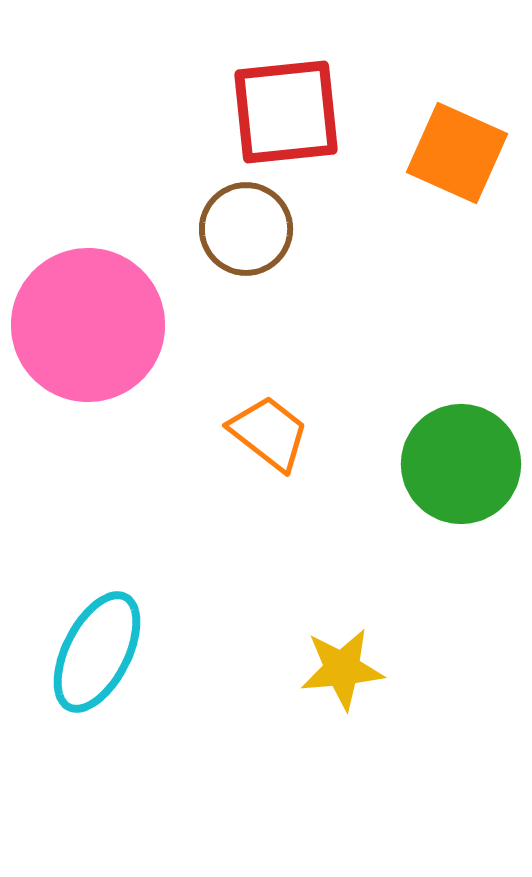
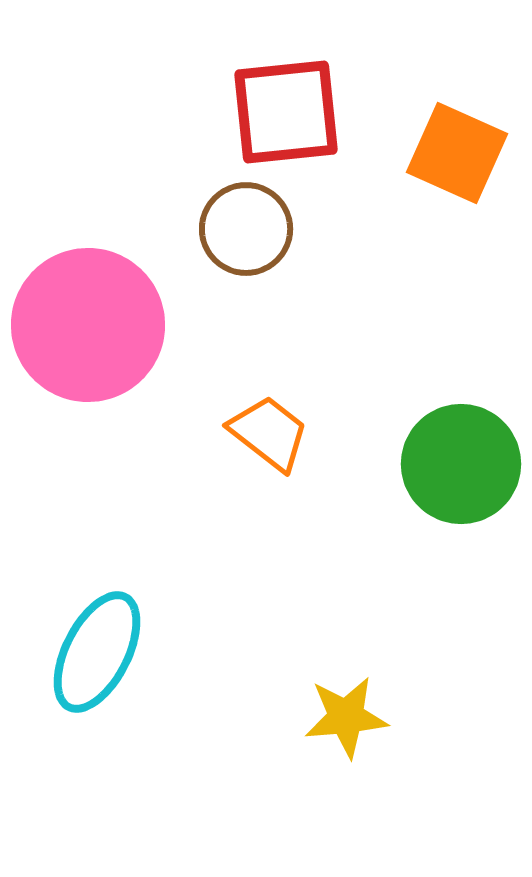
yellow star: moved 4 px right, 48 px down
